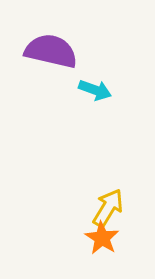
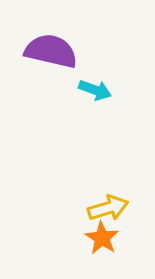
yellow arrow: rotated 42 degrees clockwise
